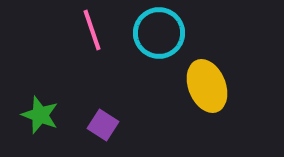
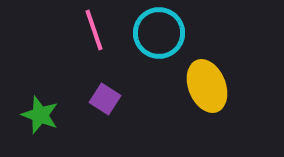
pink line: moved 2 px right
purple square: moved 2 px right, 26 px up
